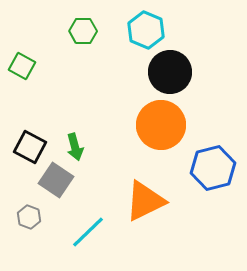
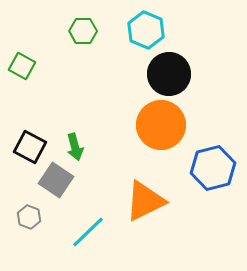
black circle: moved 1 px left, 2 px down
